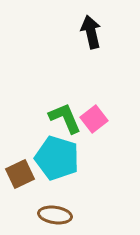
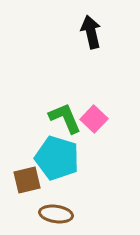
pink square: rotated 8 degrees counterclockwise
brown square: moved 7 px right, 6 px down; rotated 12 degrees clockwise
brown ellipse: moved 1 px right, 1 px up
